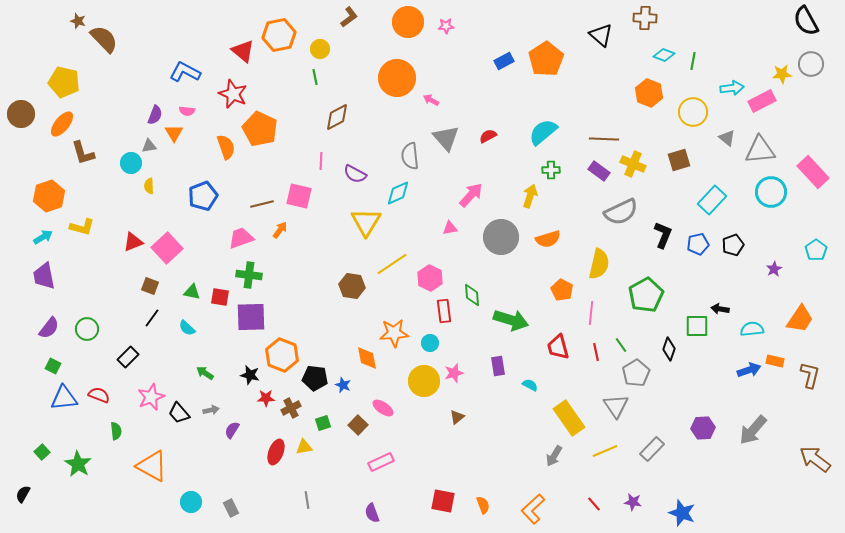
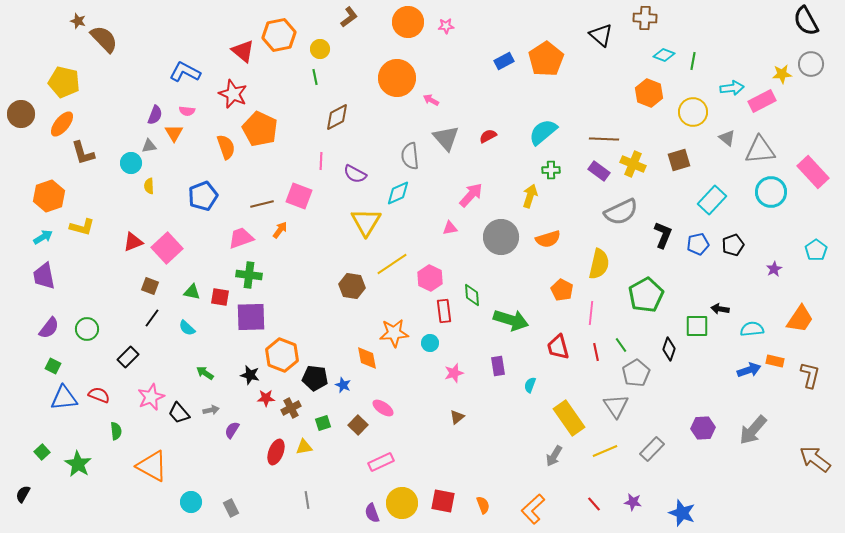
pink square at (299, 196): rotated 8 degrees clockwise
yellow circle at (424, 381): moved 22 px left, 122 px down
cyan semicircle at (530, 385): rotated 98 degrees counterclockwise
